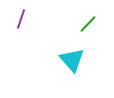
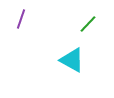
cyan triangle: rotated 20 degrees counterclockwise
